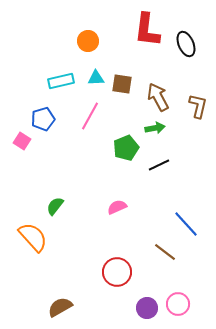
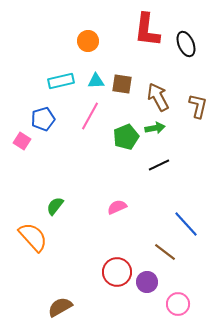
cyan triangle: moved 3 px down
green pentagon: moved 11 px up
purple circle: moved 26 px up
